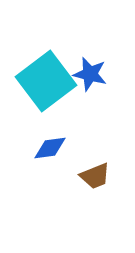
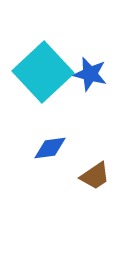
cyan square: moved 3 px left, 9 px up; rotated 6 degrees counterclockwise
brown trapezoid: rotated 12 degrees counterclockwise
